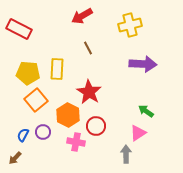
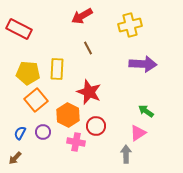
red star: rotated 10 degrees counterclockwise
blue semicircle: moved 3 px left, 2 px up
